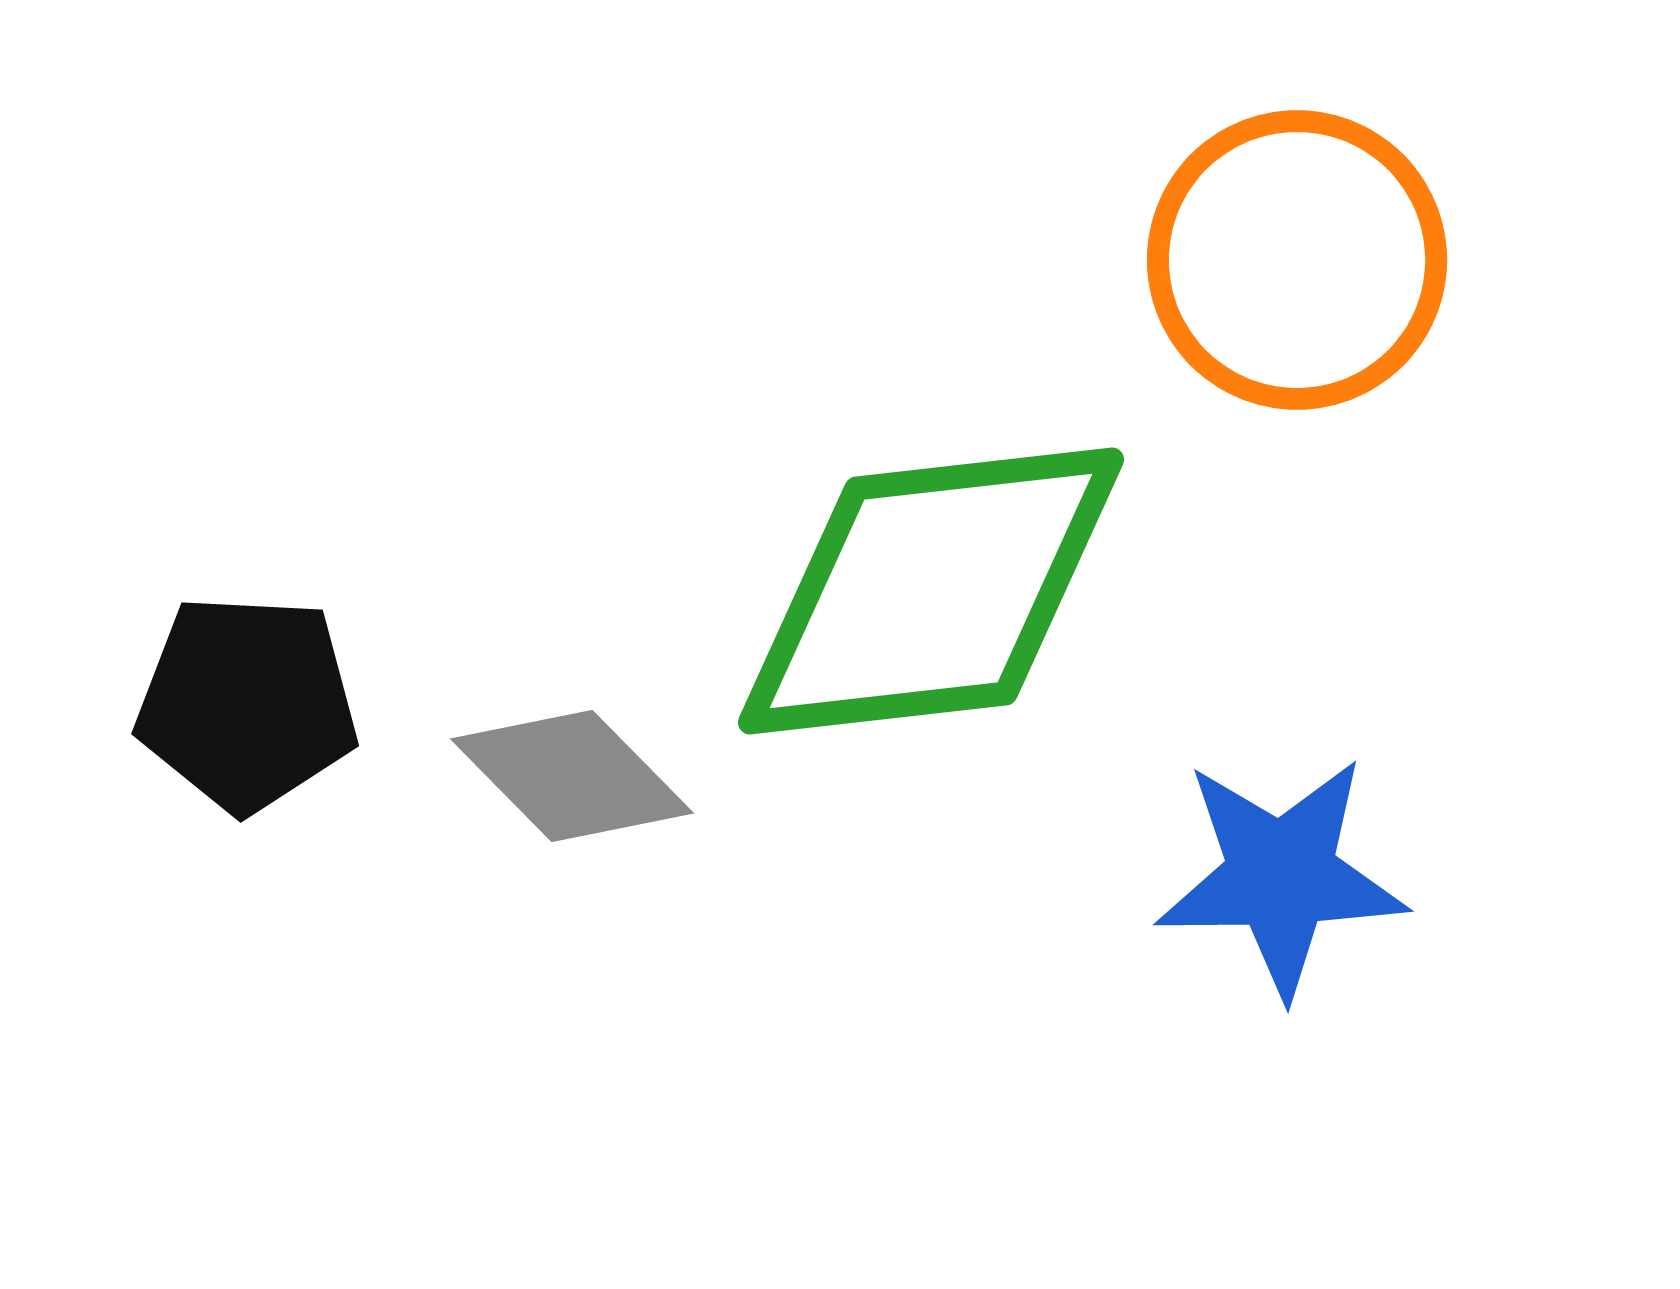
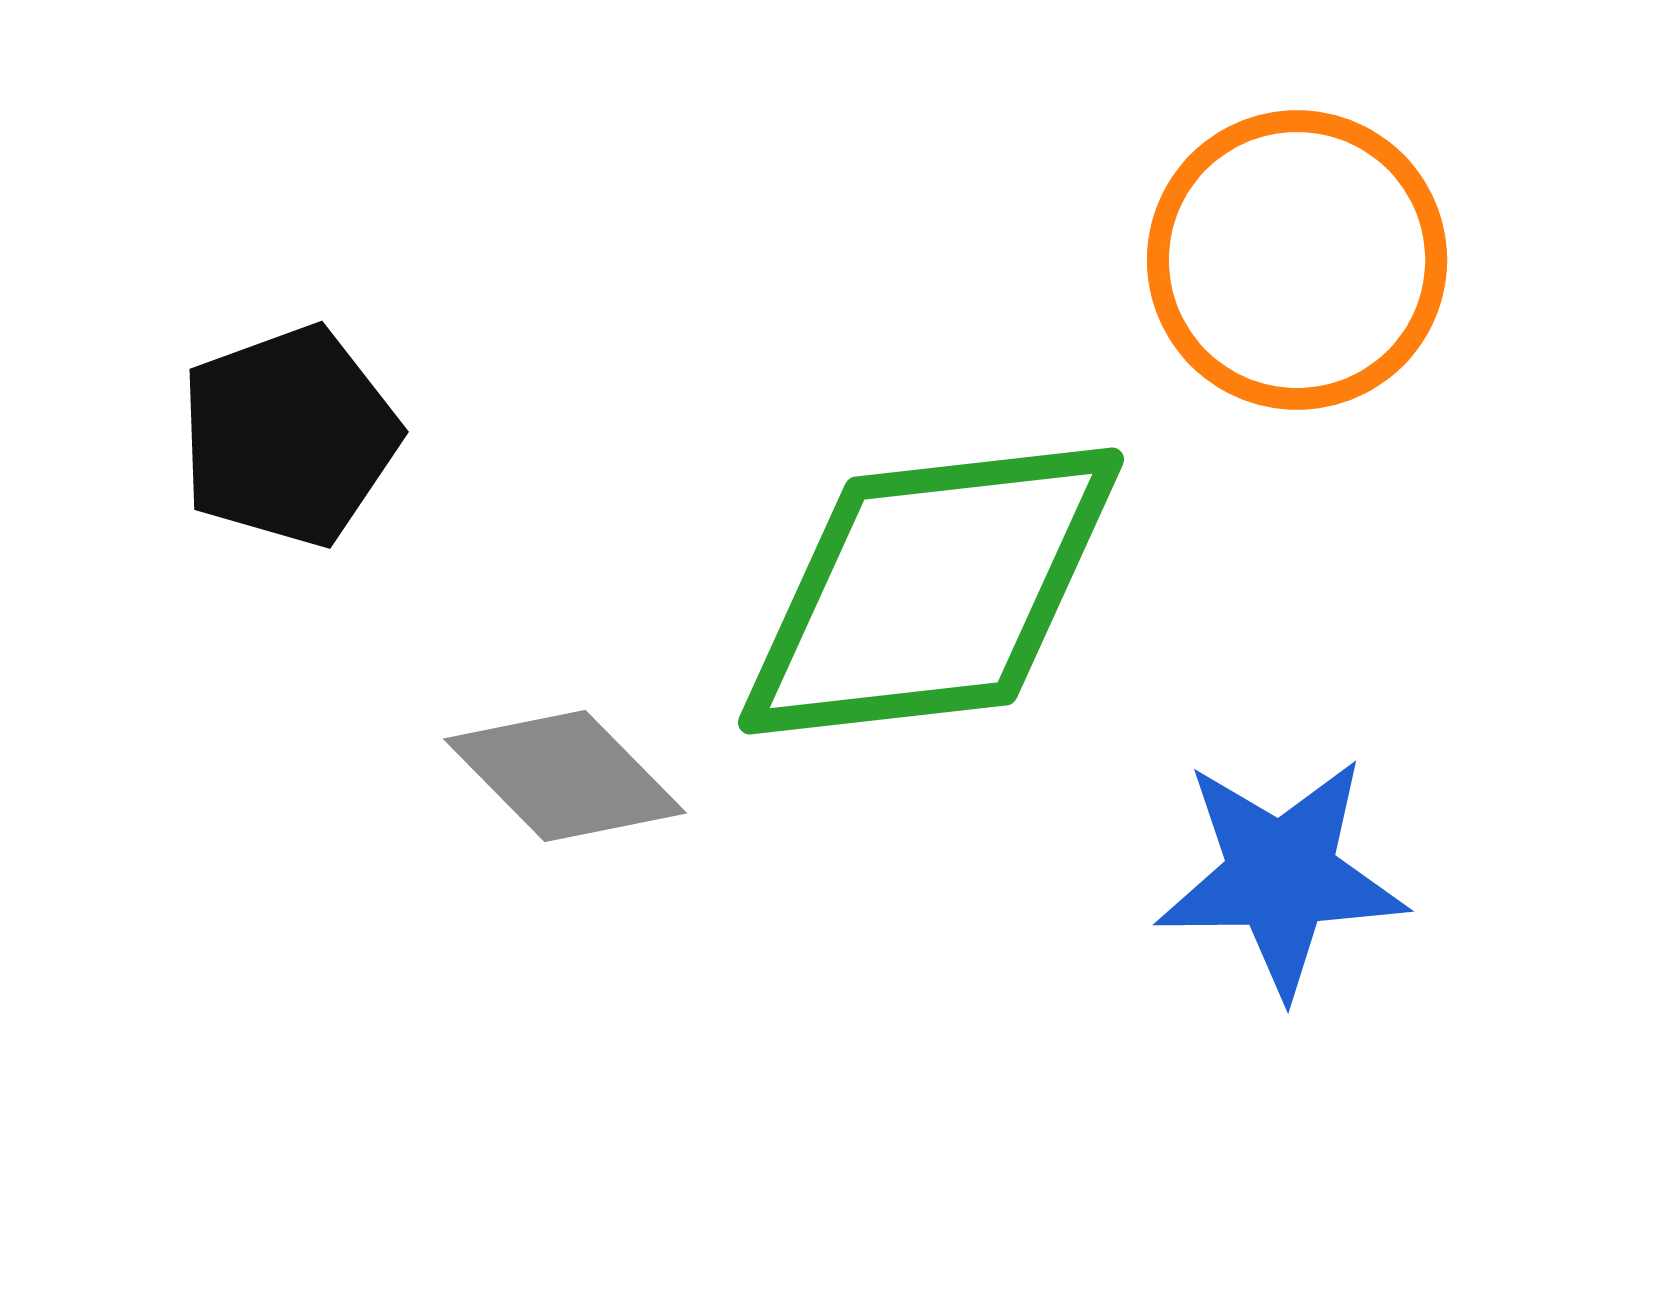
black pentagon: moved 42 px right, 267 px up; rotated 23 degrees counterclockwise
gray diamond: moved 7 px left
